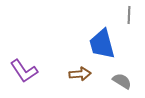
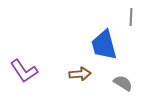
gray line: moved 2 px right, 2 px down
blue trapezoid: moved 2 px right, 1 px down
gray semicircle: moved 1 px right, 2 px down
